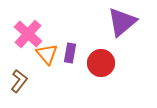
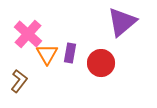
orange triangle: rotated 10 degrees clockwise
